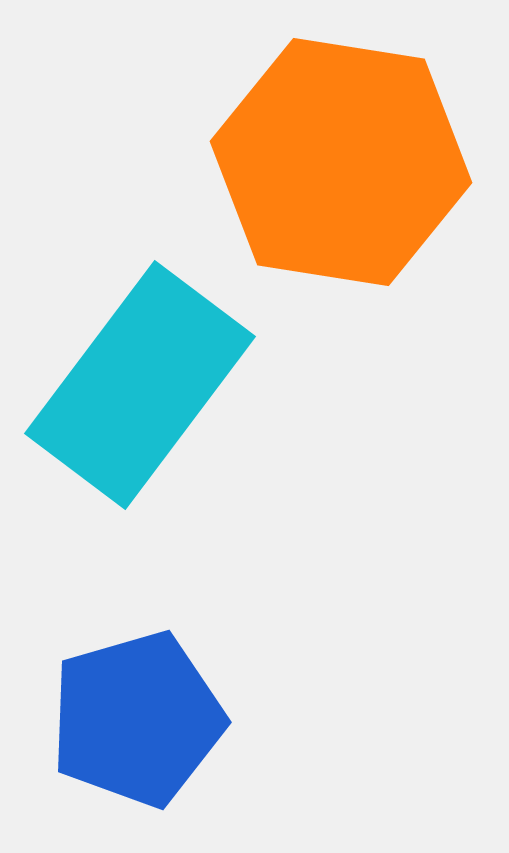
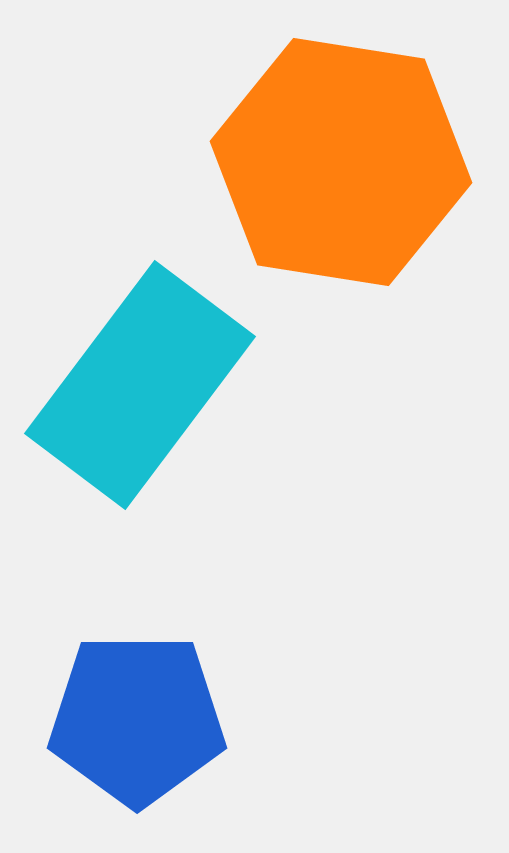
blue pentagon: rotated 16 degrees clockwise
